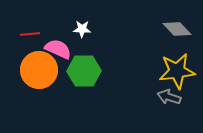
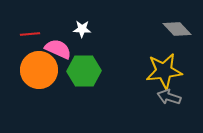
yellow star: moved 13 px left
